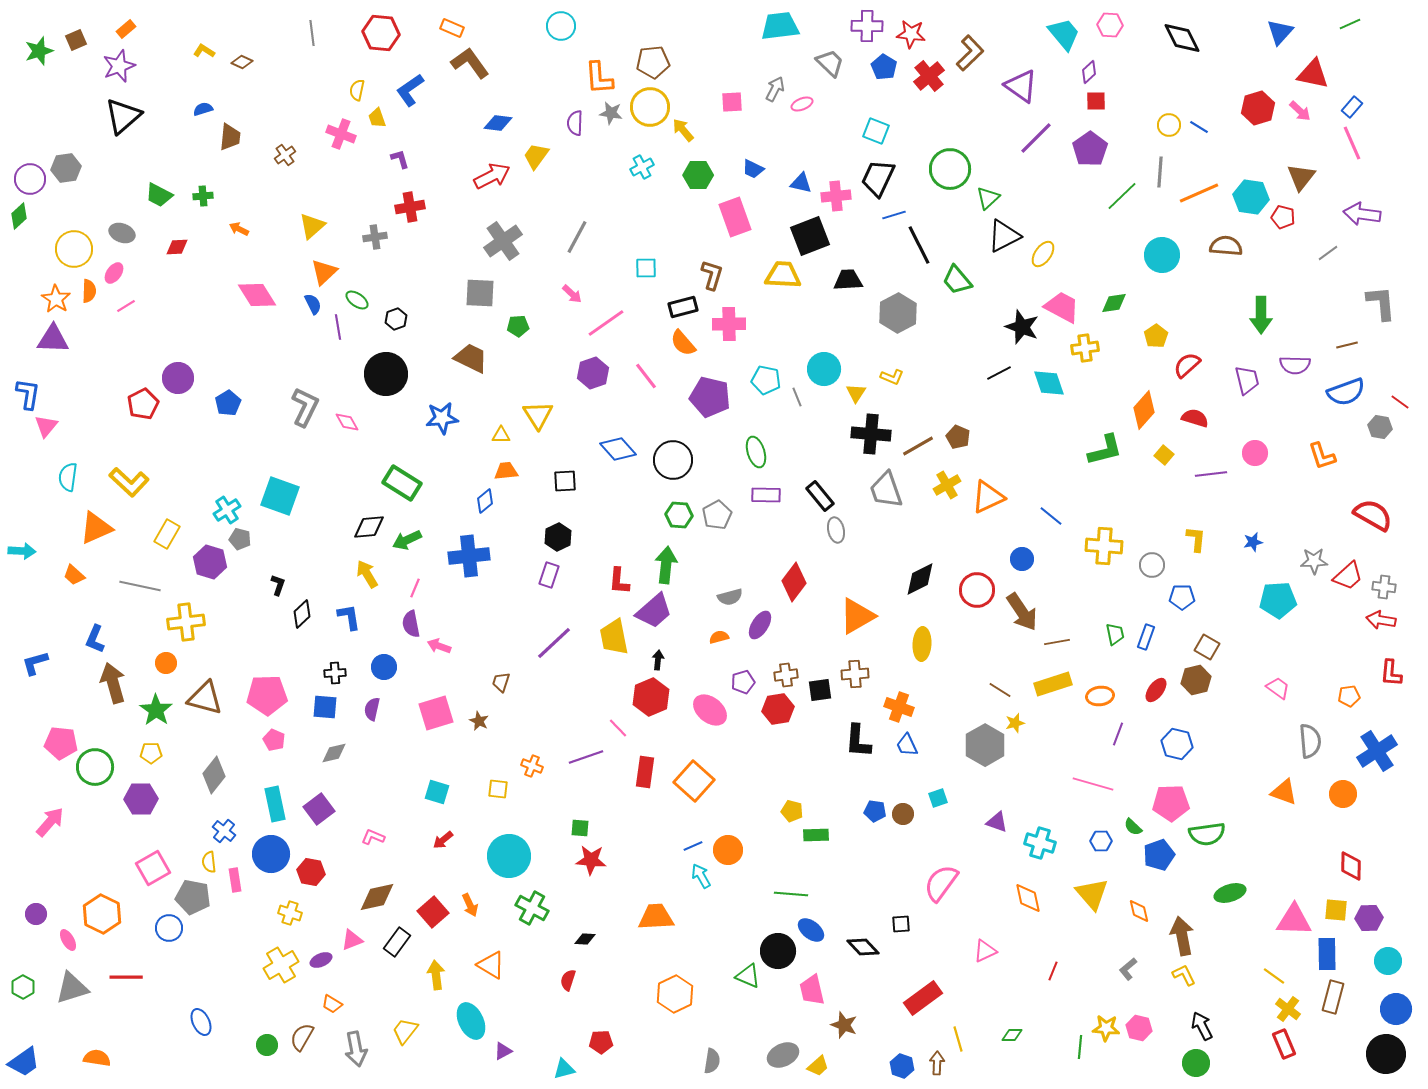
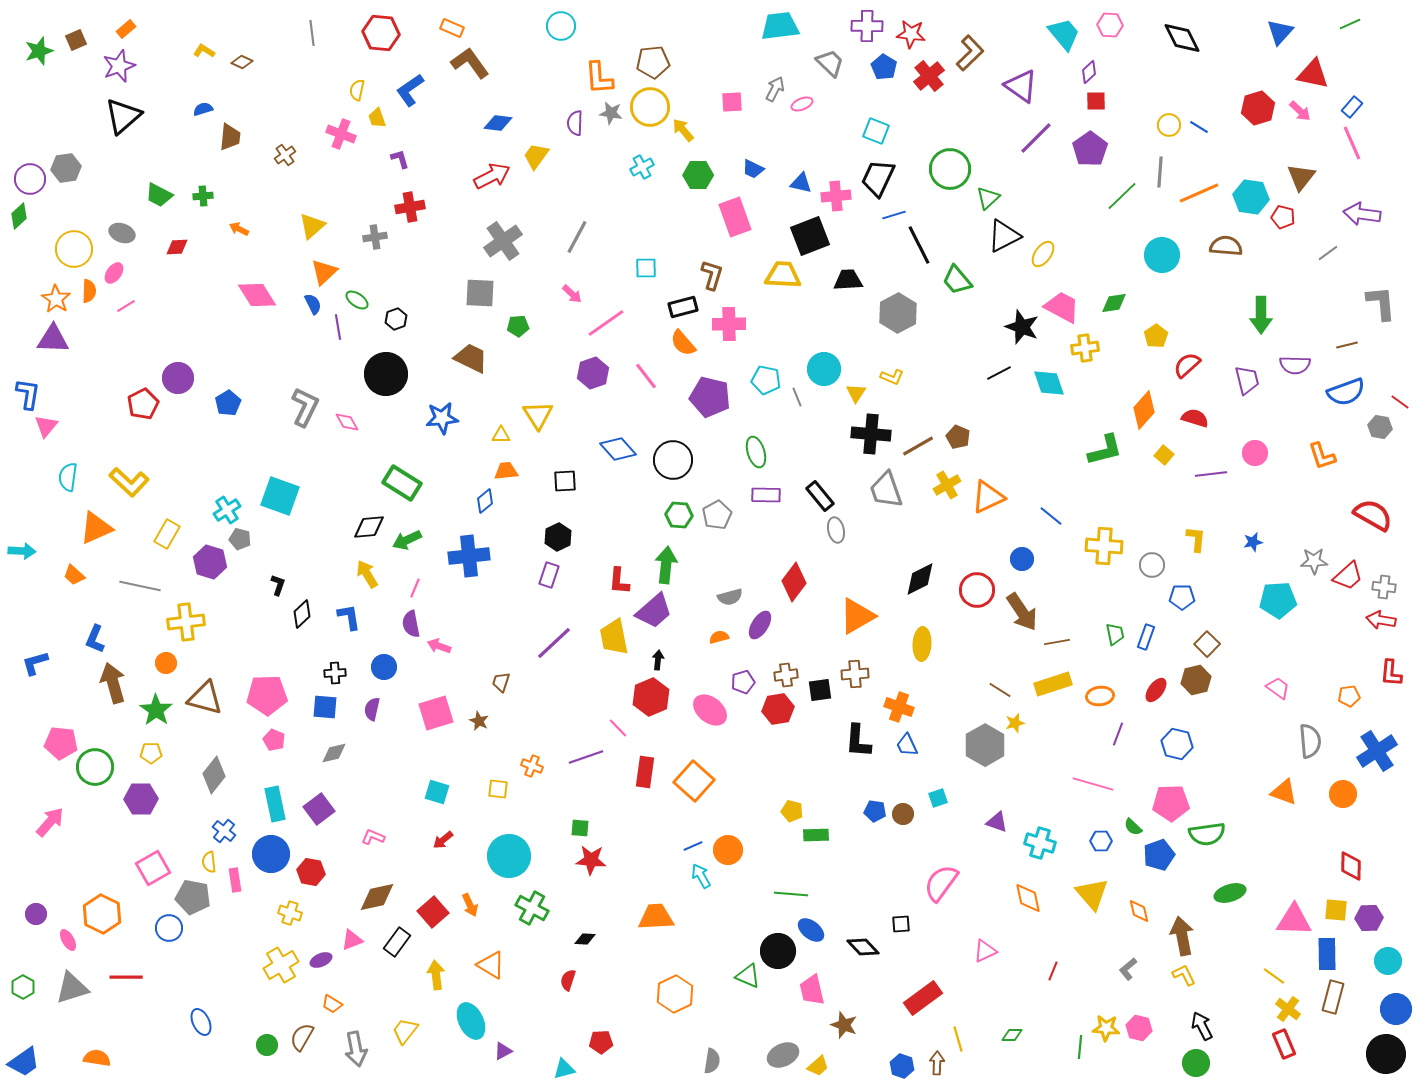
brown square at (1207, 647): moved 3 px up; rotated 15 degrees clockwise
